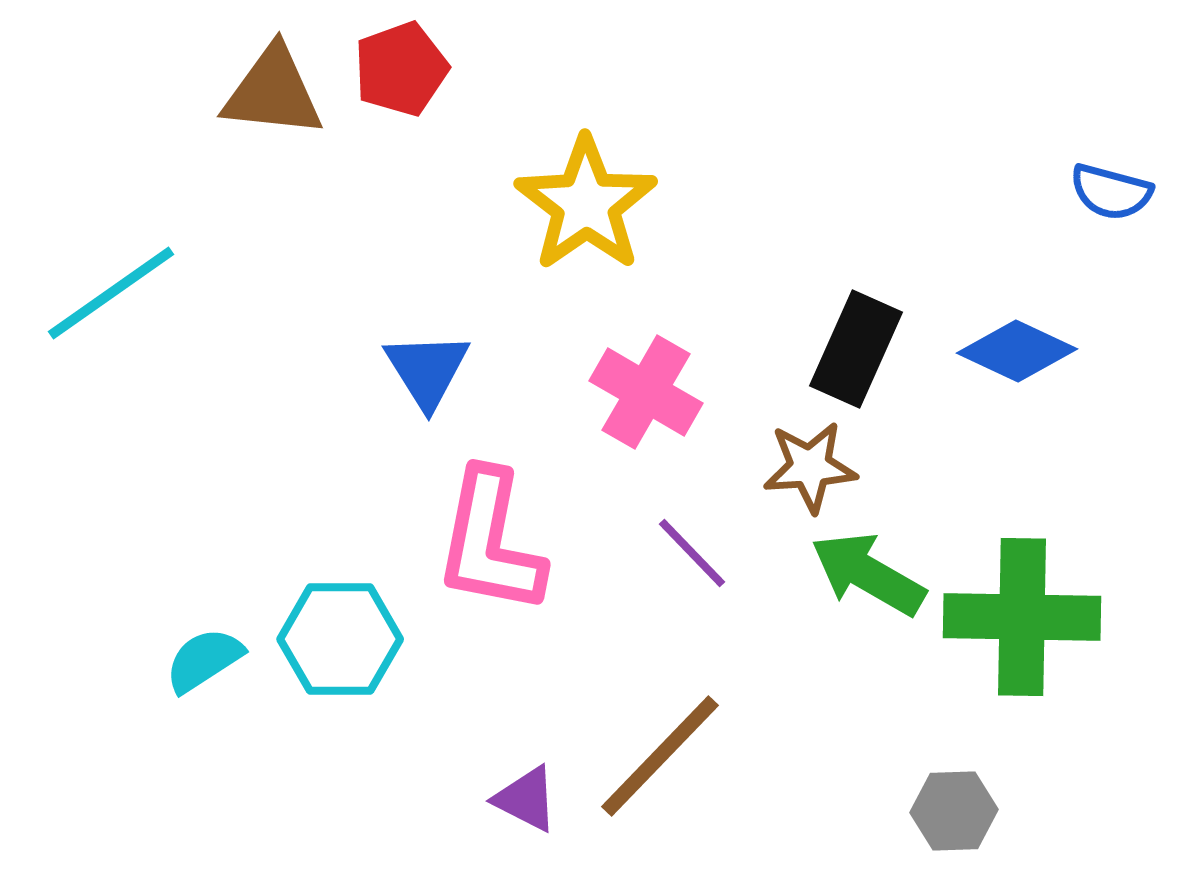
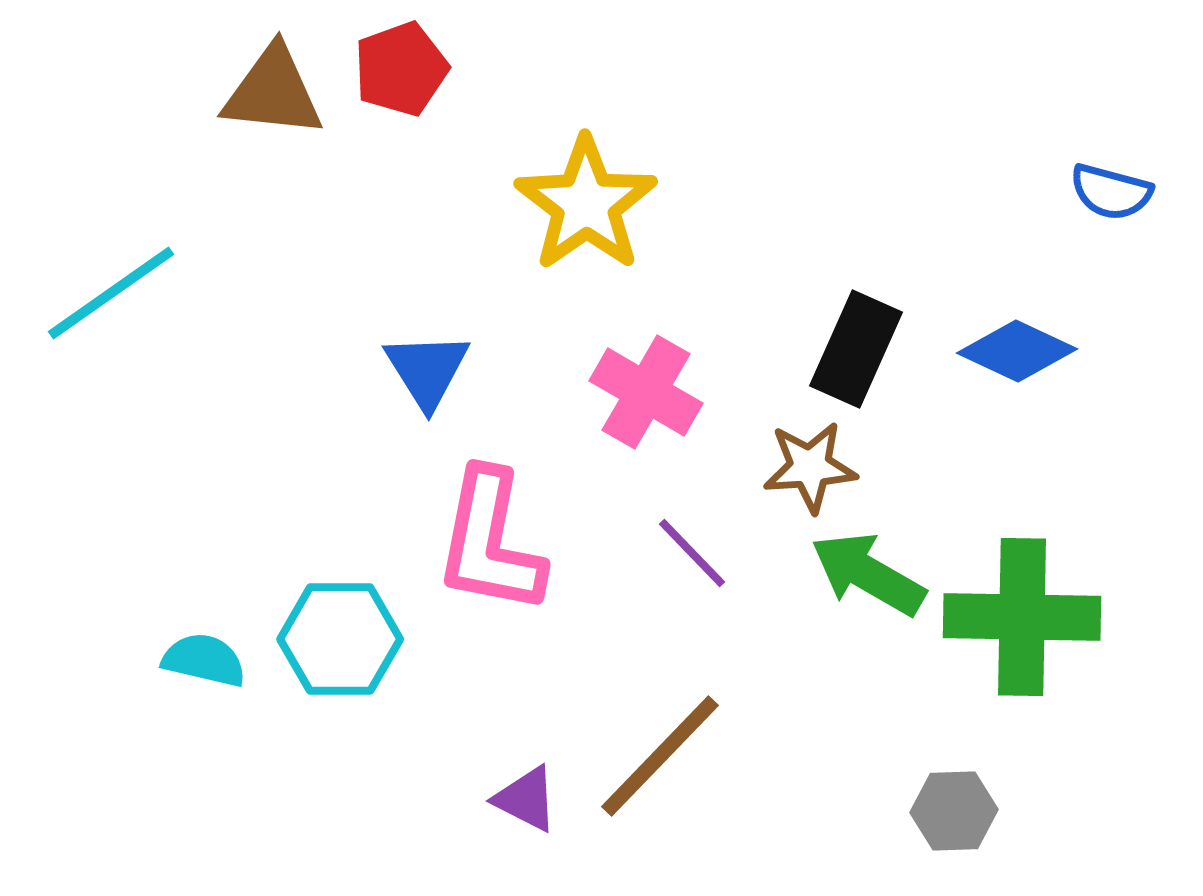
cyan semicircle: rotated 46 degrees clockwise
